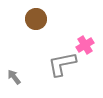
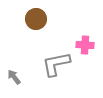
pink cross: rotated 36 degrees clockwise
gray L-shape: moved 6 px left
